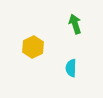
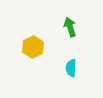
green arrow: moved 5 px left, 3 px down
